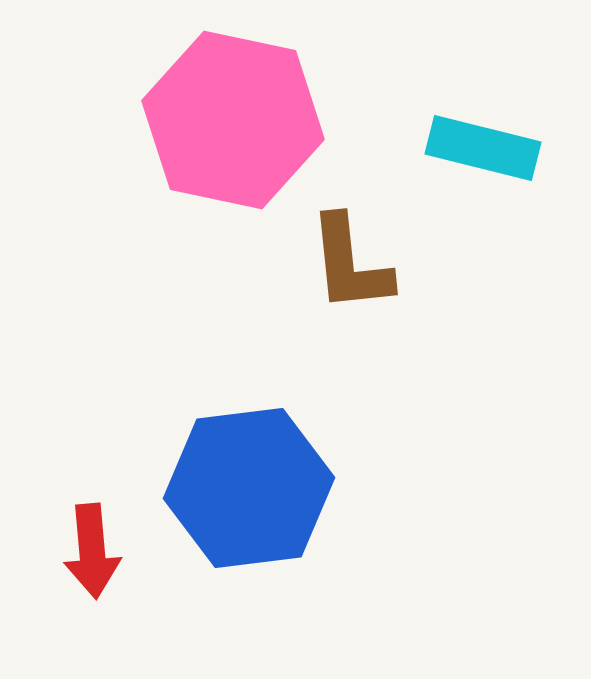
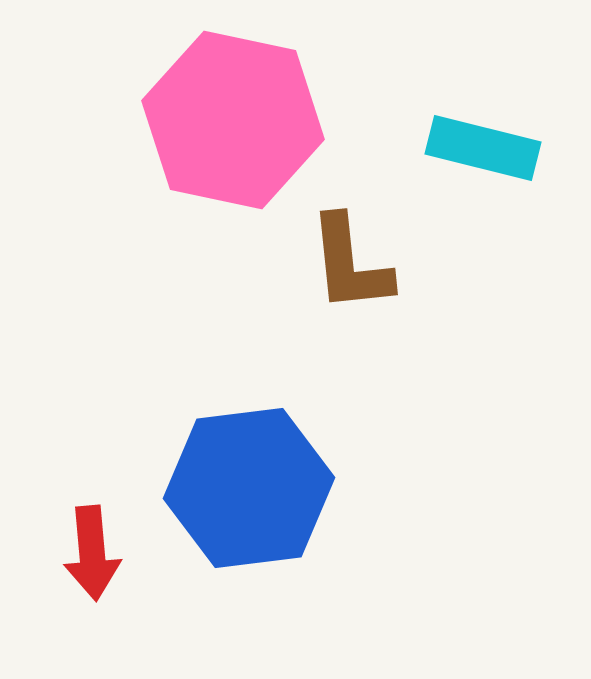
red arrow: moved 2 px down
